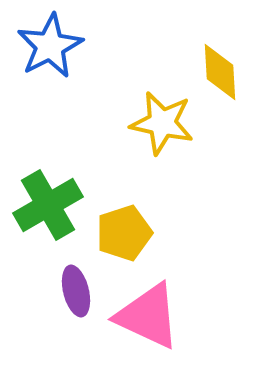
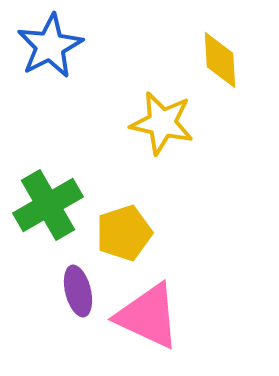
yellow diamond: moved 12 px up
purple ellipse: moved 2 px right
